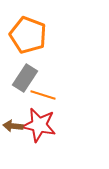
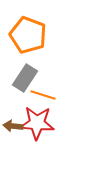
red star: moved 2 px left, 2 px up; rotated 8 degrees counterclockwise
